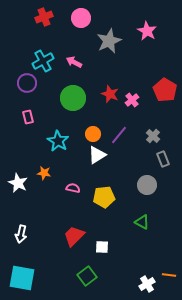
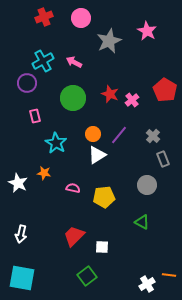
pink rectangle: moved 7 px right, 1 px up
cyan star: moved 2 px left, 2 px down
